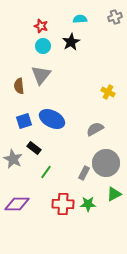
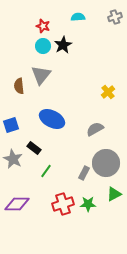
cyan semicircle: moved 2 px left, 2 px up
red star: moved 2 px right
black star: moved 8 px left, 3 px down
yellow cross: rotated 24 degrees clockwise
blue square: moved 13 px left, 4 px down
green line: moved 1 px up
red cross: rotated 20 degrees counterclockwise
